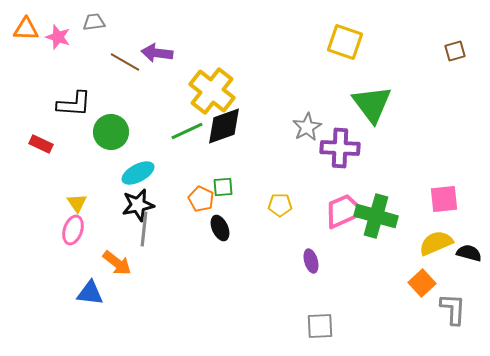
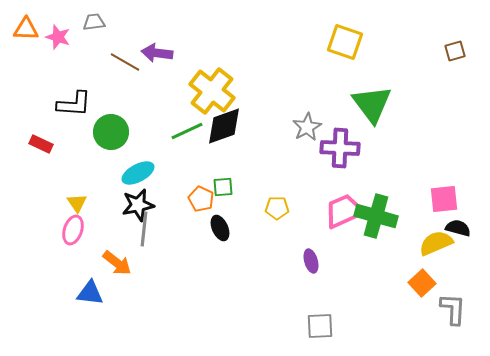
yellow pentagon: moved 3 px left, 3 px down
black semicircle: moved 11 px left, 25 px up
